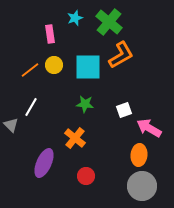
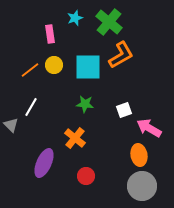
orange ellipse: rotated 15 degrees counterclockwise
